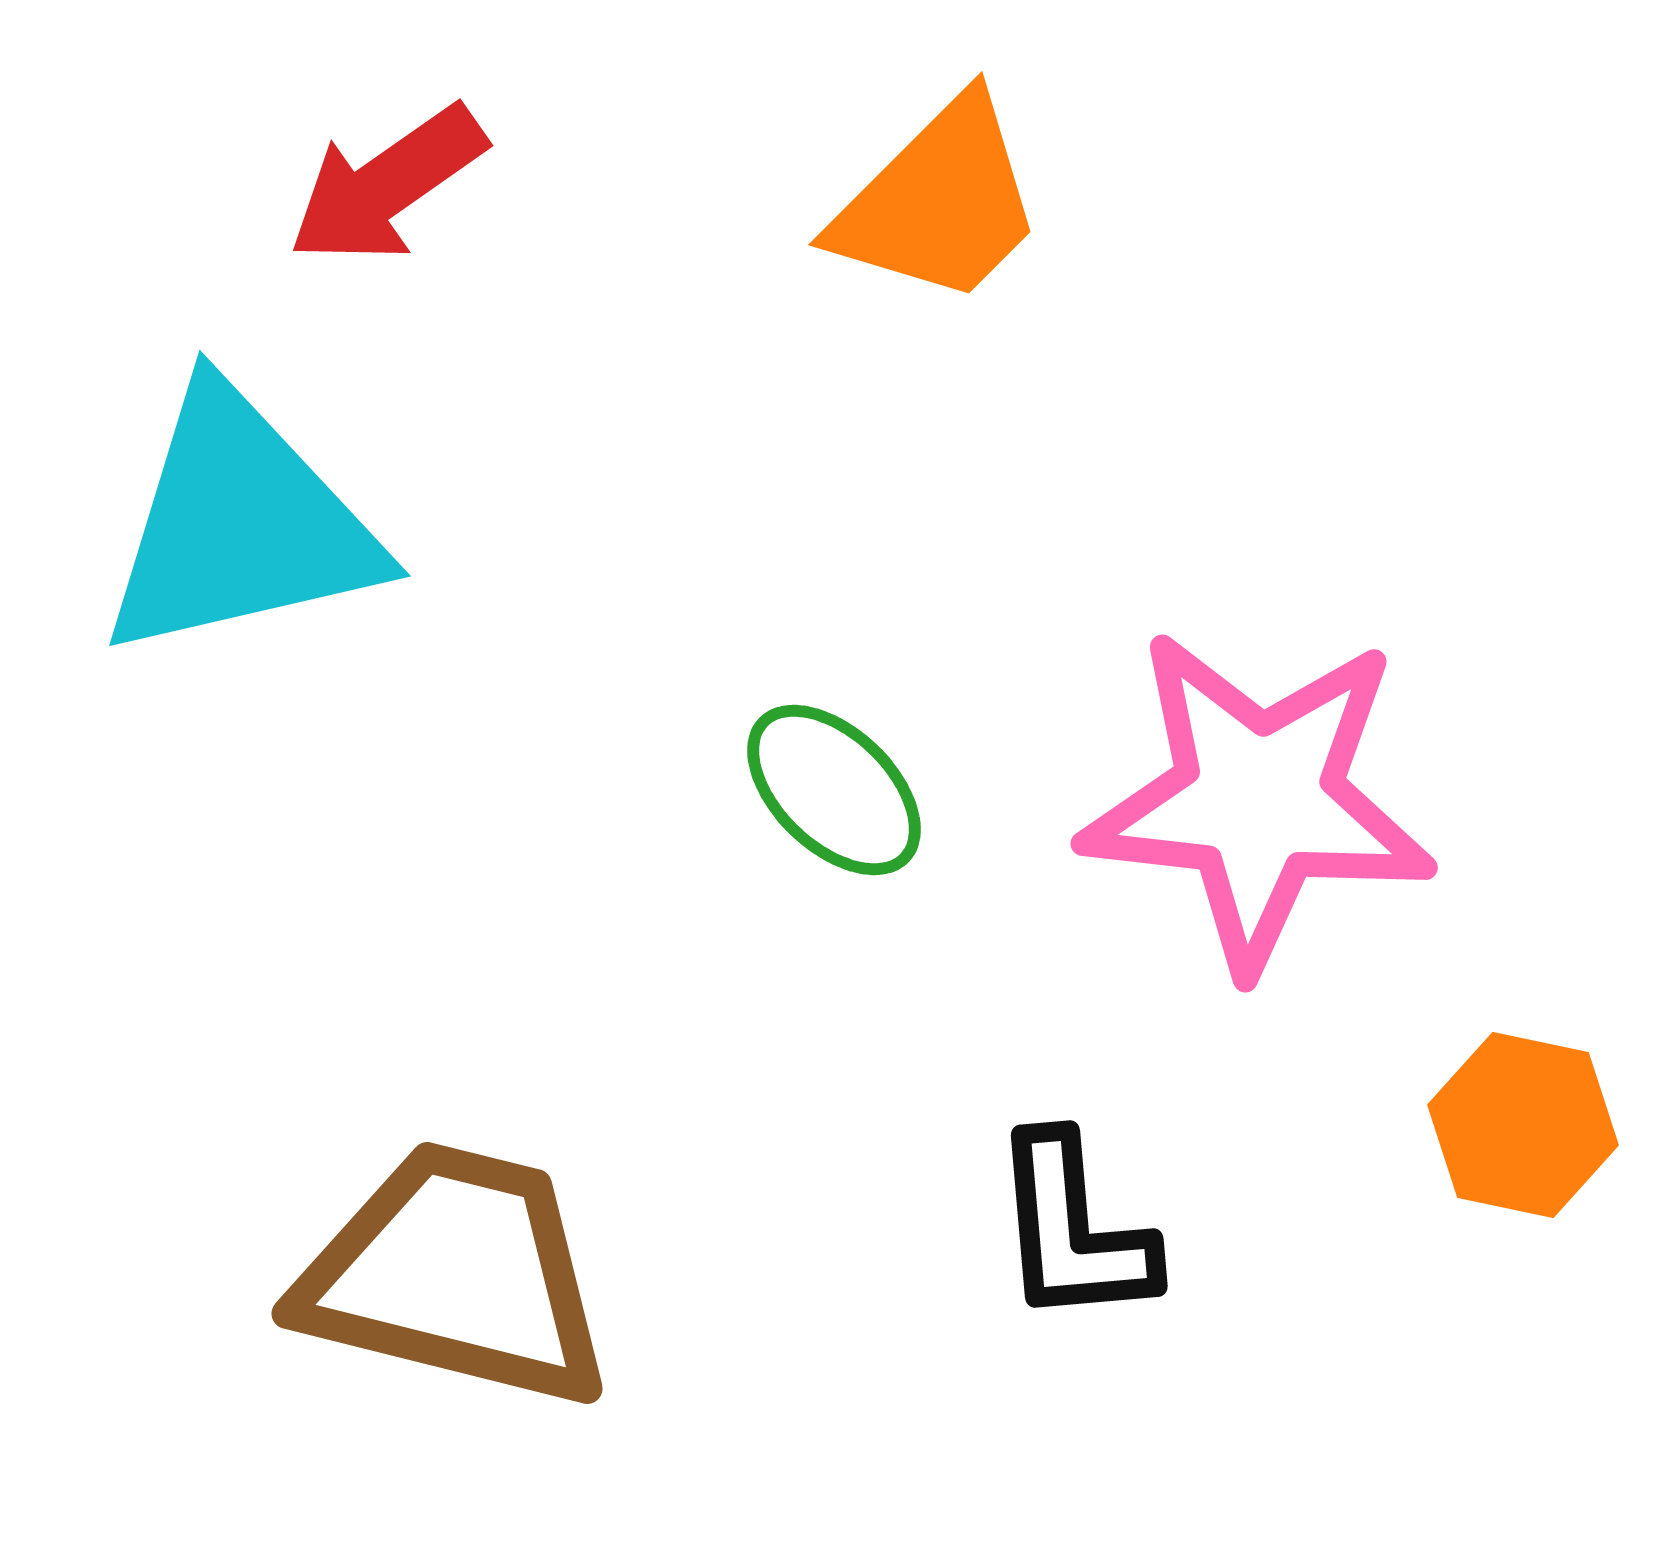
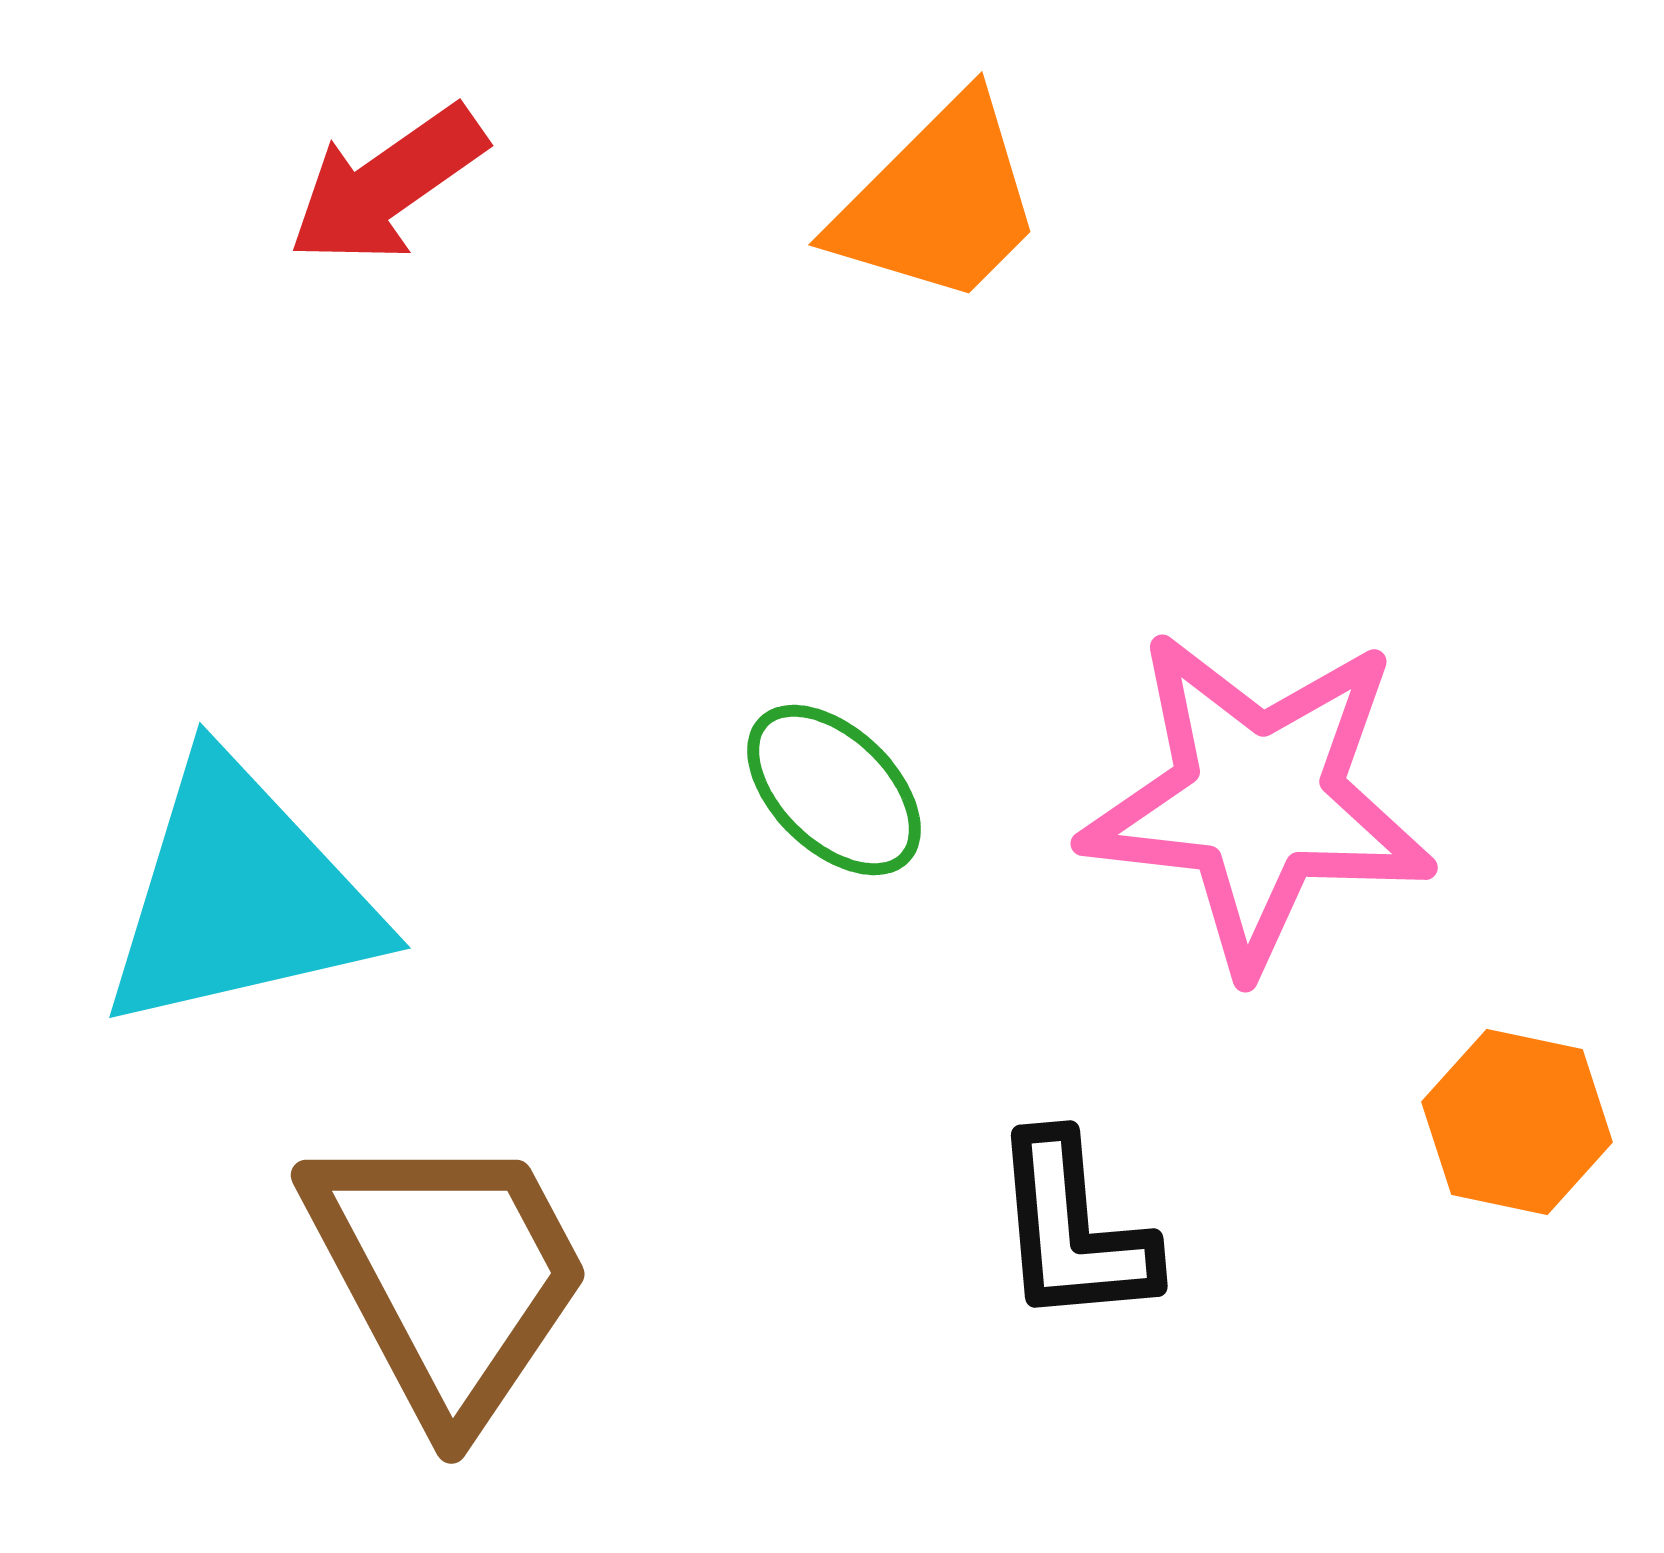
cyan triangle: moved 372 px down
orange hexagon: moved 6 px left, 3 px up
brown trapezoid: moved 8 px left; rotated 48 degrees clockwise
